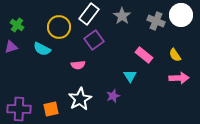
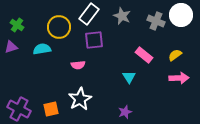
gray star: rotated 12 degrees counterclockwise
purple square: rotated 30 degrees clockwise
cyan semicircle: rotated 144 degrees clockwise
yellow semicircle: rotated 88 degrees clockwise
cyan triangle: moved 1 px left, 1 px down
purple star: moved 12 px right, 16 px down
purple cross: rotated 25 degrees clockwise
